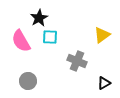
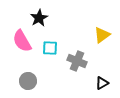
cyan square: moved 11 px down
pink semicircle: moved 1 px right
black triangle: moved 2 px left
